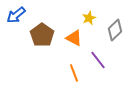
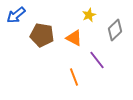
yellow star: moved 3 px up
brown pentagon: rotated 25 degrees counterclockwise
purple line: moved 1 px left
orange line: moved 4 px down
